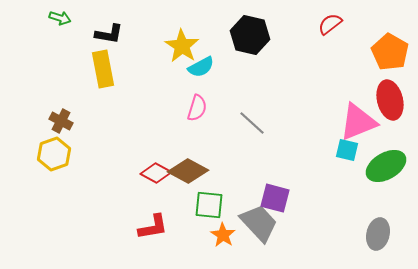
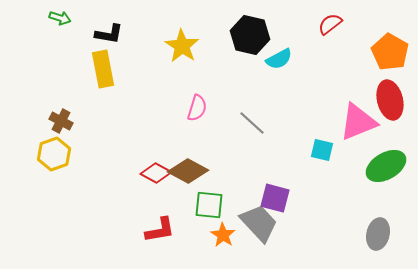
cyan semicircle: moved 78 px right, 8 px up
cyan square: moved 25 px left
red L-shape: moved 7 px right, 3 px down
